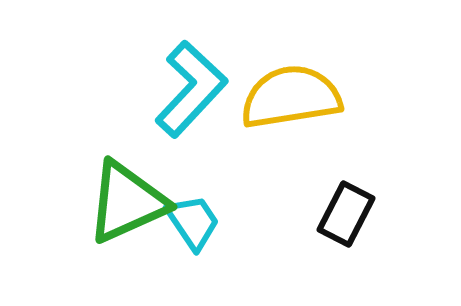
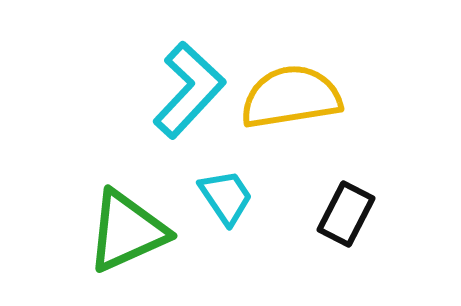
cyan L-shape: moved 2 px left, 1 px down
green triangle: moved 29 px down
cyan trapezoid: moved 33 px right, 25 px up
